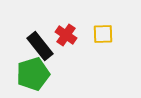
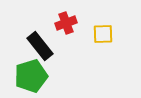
red cross: moved 12 px up; rotated 35 degrees clockwise
green pentagon: moved 2 px left, 2 px down
